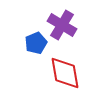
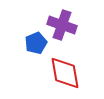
purple cross: rotated 12 degrees counterclockwise
